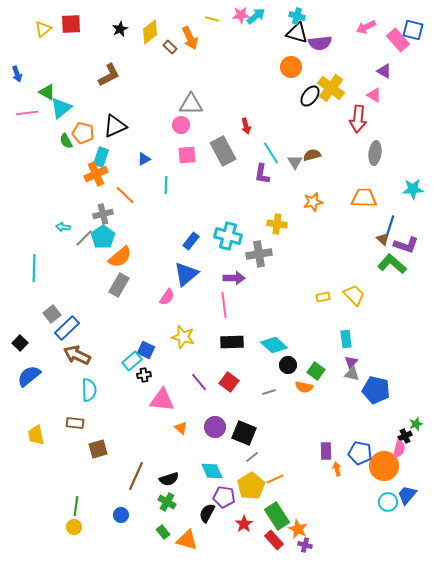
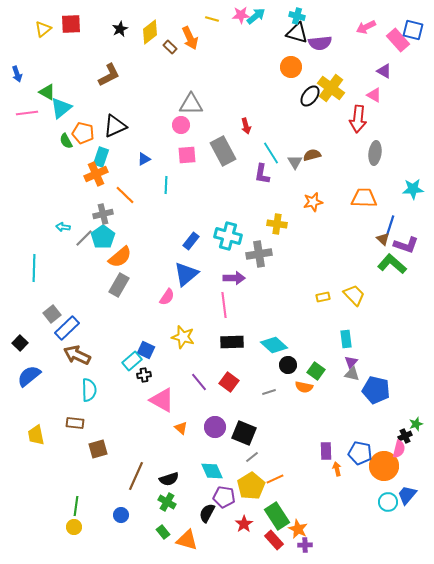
pink triangle at (162, 400): rotated 24 degrees clockwise
purple cross at (305, 545): rotated 16 degrees counterclockwise
